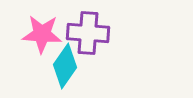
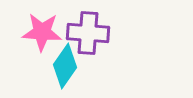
pink star: moved 2 px up
